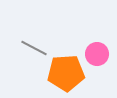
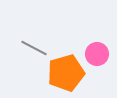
orange pentagon: rotated 12 degrees counterclockwise
